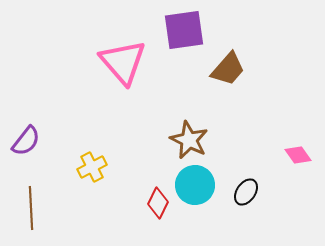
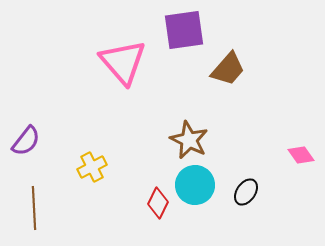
pink diamond: moved 3 px right
brown line: moved 3 px right
